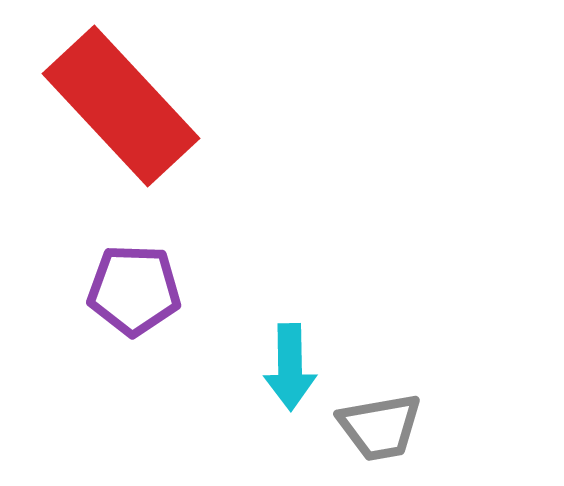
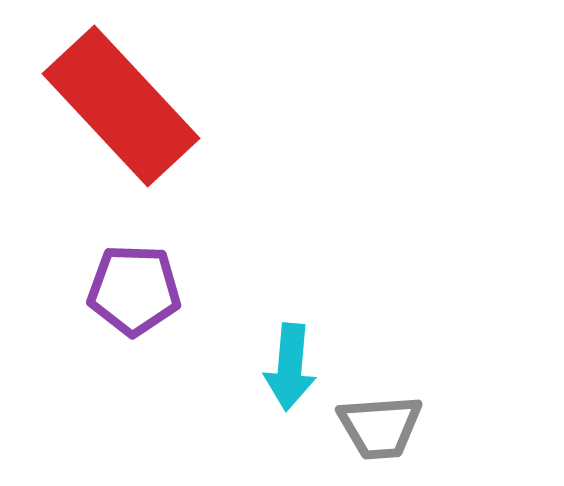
cyan arrow: rotated 6 degrees clockwise
gray trapezoid: rotated 6 degrees clockwise
